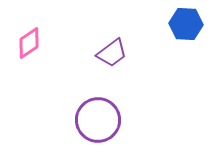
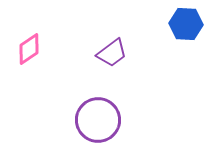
pink diamond: moved 6 px down
